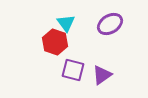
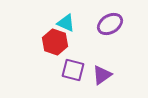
cyan triangle: rotated 30 degrees counterclockwise
